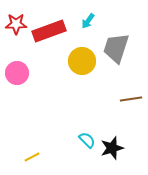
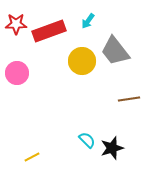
gray trapezoid: moved 1 px left, 3 px down; rotated 56 degrees counterclockwise
brown line: moved 2 px left
